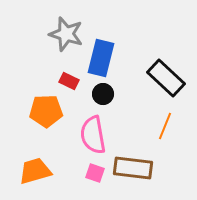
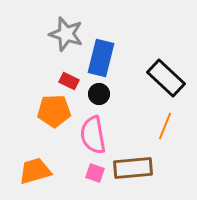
black circle: moved 4 px left
orange pentagon: moved 8 px right
brown rectangle: rotated 12 degrees counterclockwise
